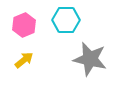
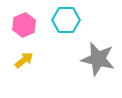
gray star: moved 8 px right
